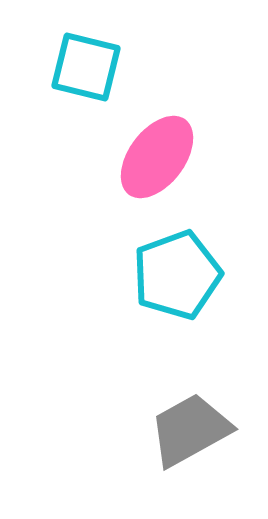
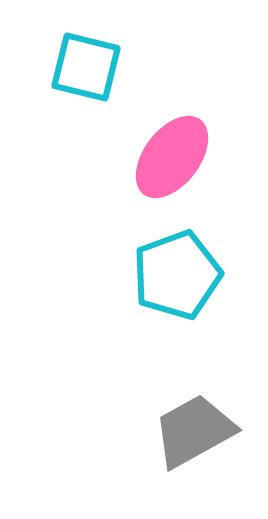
pink ellipse: moved 15 px right
gray trapezoid: moved 4 px right, 1 px down
